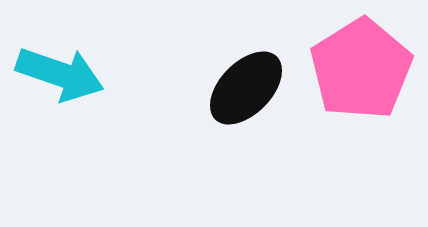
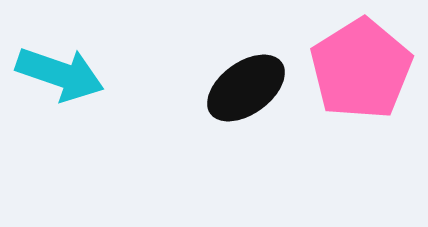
black ellipse: rotated 10 degrees clockwise
